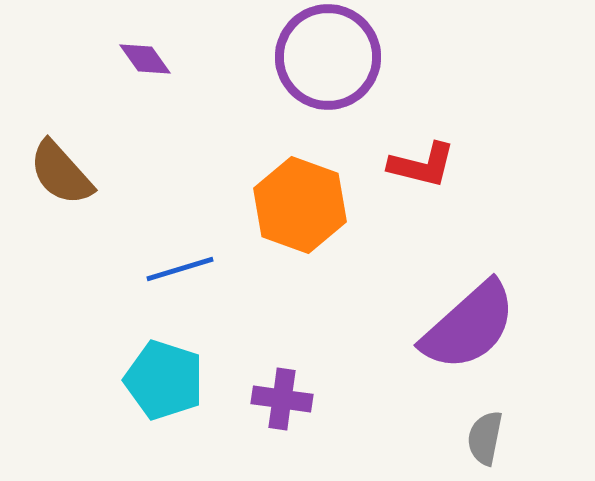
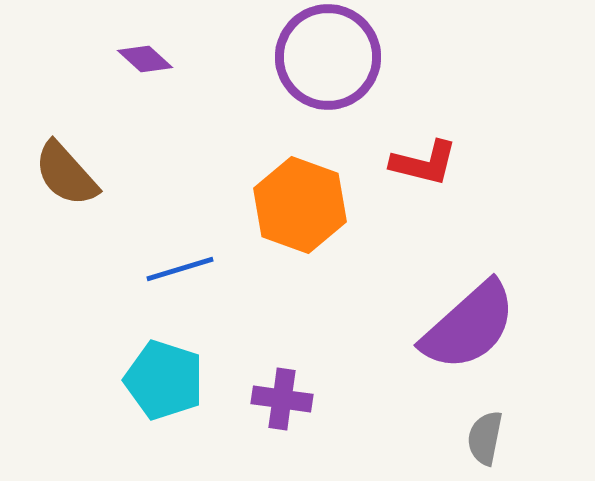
purple diamond: rotated 12 degrees counterclockwise
red L-shape: moved 2 px right, 2 px up
brown semicircle: moved 5 px right, 1 px down
